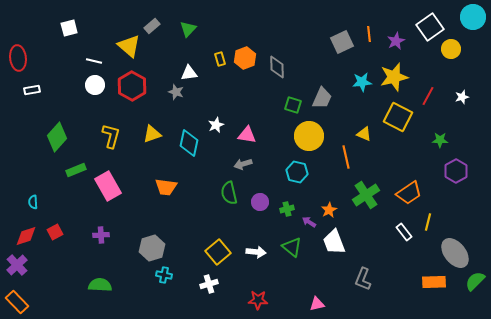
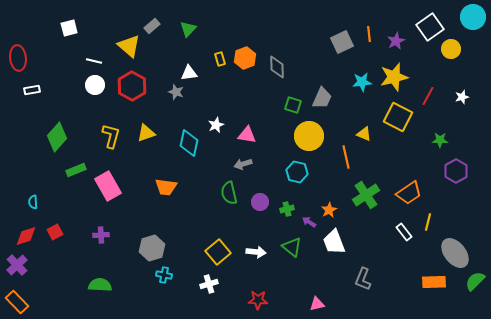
yellow triangle at (152, 134): moved 6 px left, 1 px up
